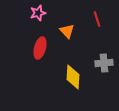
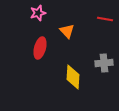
red line: moved 8 px right; rotated 63 degrees counterclockwise
